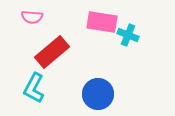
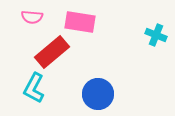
pink rectangle: moved 22 px left
cyan cross: moved 28 px right
